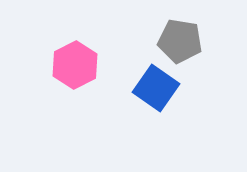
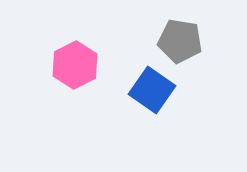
blue square: moved 4 px left, 2 px down
